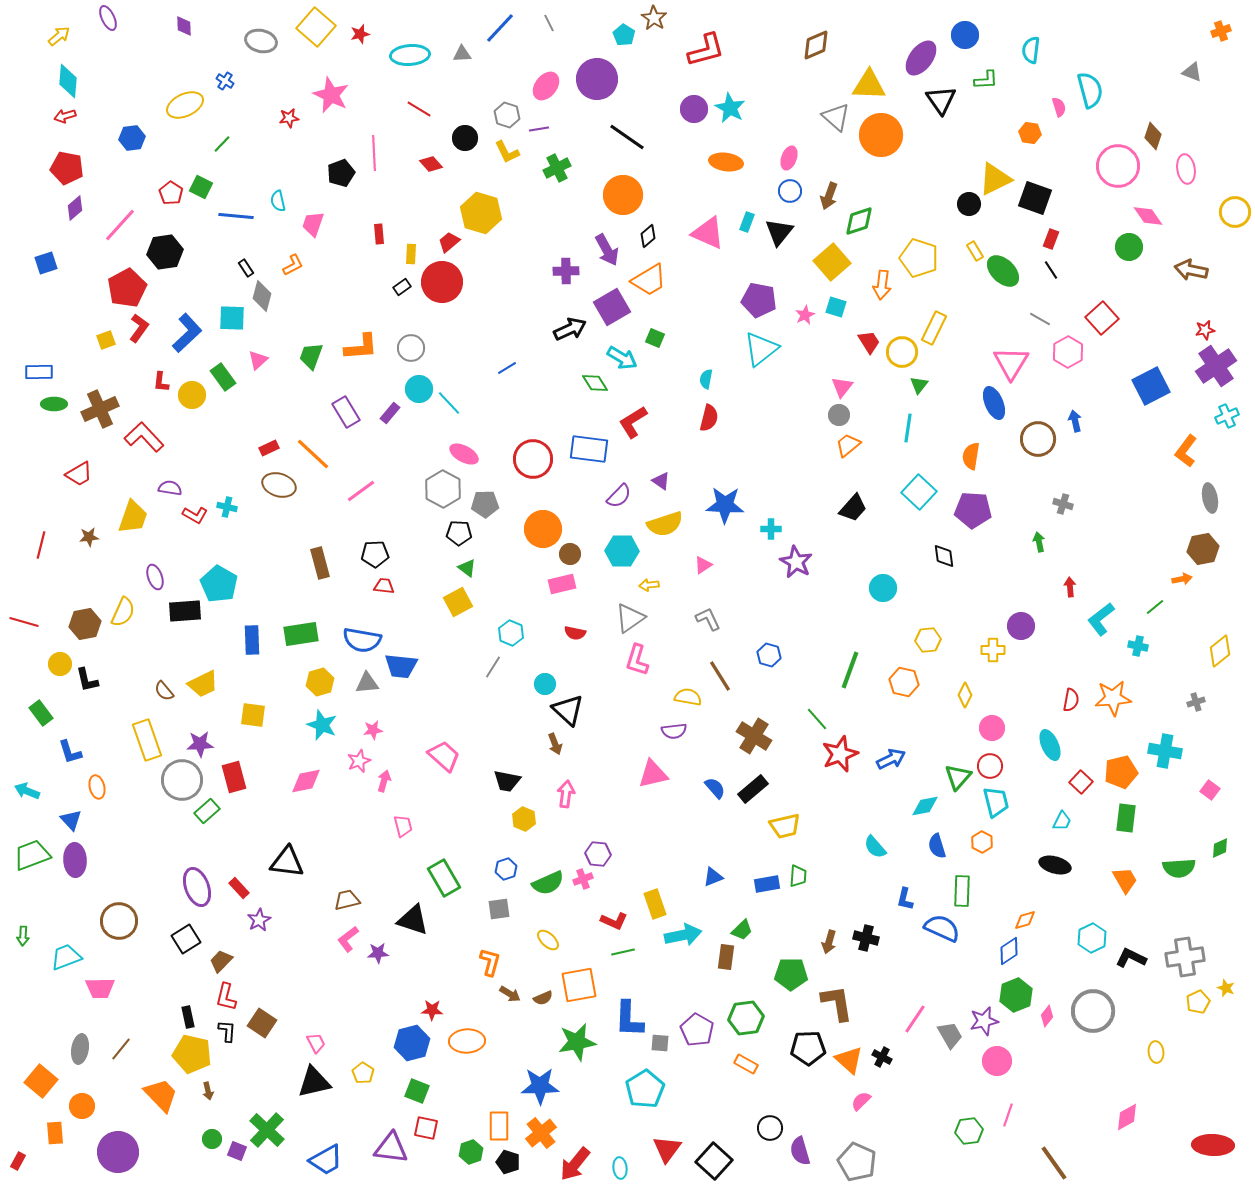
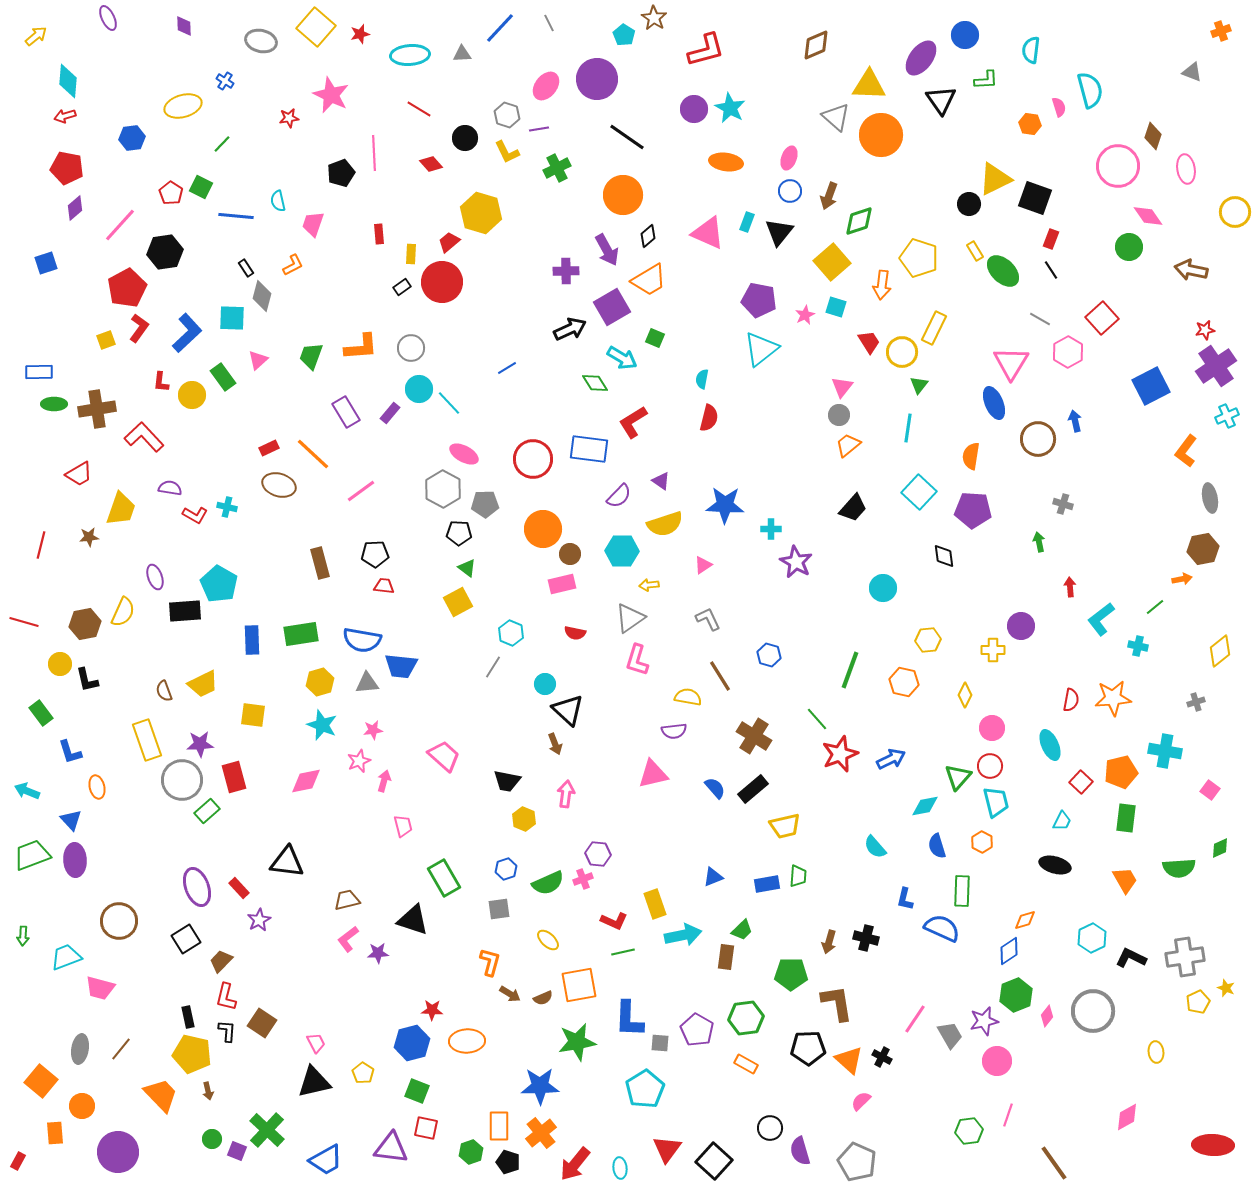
yellow arrow at (59, 36): moved 23 px left
yellow ellipse at (185, 105): moved 2 px left, 1 px down; rotated 9 degrees clockwise
orange hexagon at (1030, 133): moved 9 px up
cyan semicircle at (706, 379): moved 4 px left
brown cross at (100, 409): moved 3 px left; rotated 15 degrees clockwise
yellow trapezoid at (133, 517): moved 12 px left, 8 px up
brown semicircle at (164, 691): rotated 20 degrees clockwise
pink trapezoid at (100, 988): rotated 16 degrees clockwise
